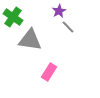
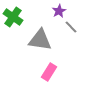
gray line: moved 3 px right
gray triangle: moved 10 px right
